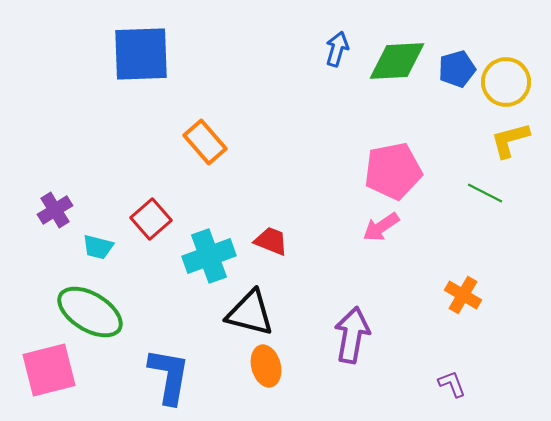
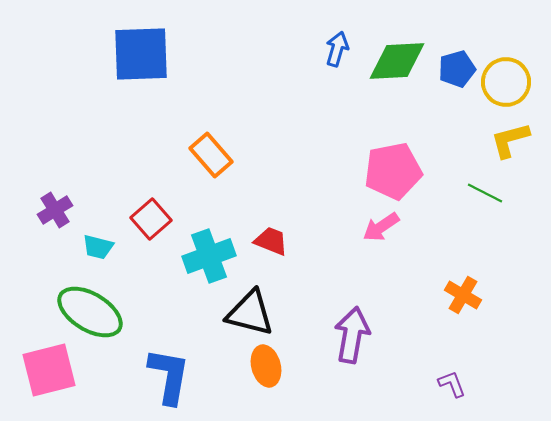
orange rectangle: moved 6 px right, 13 px down
